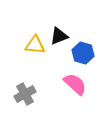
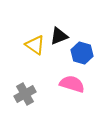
yellow triangle: rotated 30 degrees clockwise
blue hexagon: moved 1 px left
pink semicircle: moved 3 px left; rotated 25 degrees counterclockwise
